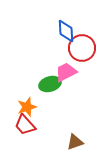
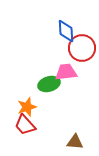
pink trapezoid: rotated 20 degrees clockwise
green ellipse: moved 1 px left
brown triangle: rotated 24 degrees clockwise
